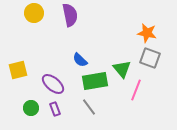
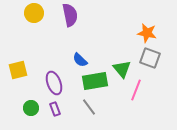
purple ellipse: moved 1 px right, 1 px up; rotated 30 degrees clockwise
